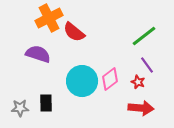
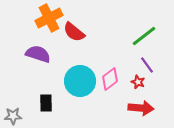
cyan circle: moved 2 px left
gray star: moved 7 px left, 8 px down
